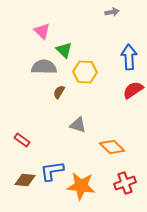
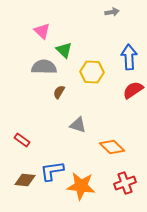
yellow hexagon: moved 7 px right
